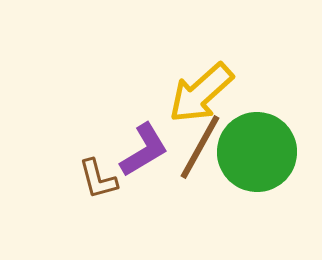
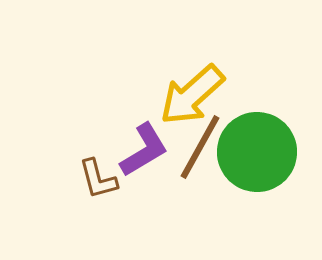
yellow arrow: moved 9 px left, 2 px down
